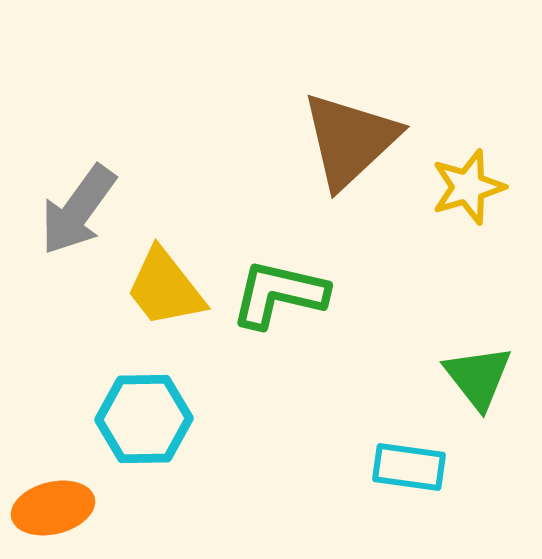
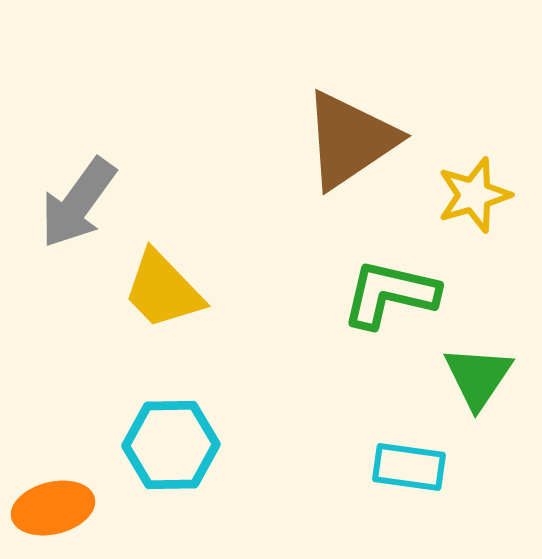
brown triangle: rotated 9 degrees clockwise
yellow star: moved 6 px right, 8 px down
gray arrow: moved 7 px up
yellow trapezoid: moved 2 px left, 2 px down; rotated 6 degrees counterclockwise
green L-shape: moved 111 px right
green triangle: rotated 12 degrees clockwise
cyan hexagon: moved 27 px right, 26 px down
